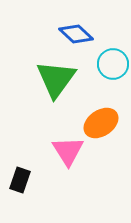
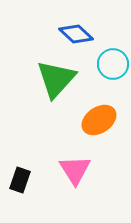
green triangle: rotated 6 degrees clockwise
orange ellipse: moved 2 px left, 3 px up
pink triangle: moved 7 px right, 19 px down
